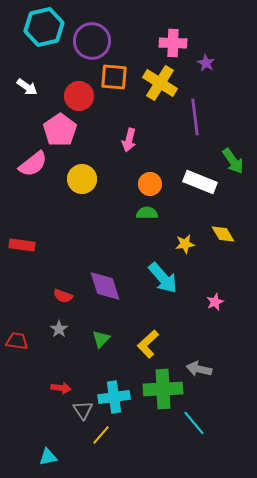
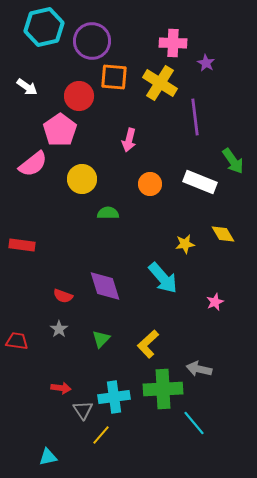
green semicircle: moved 39 px left
